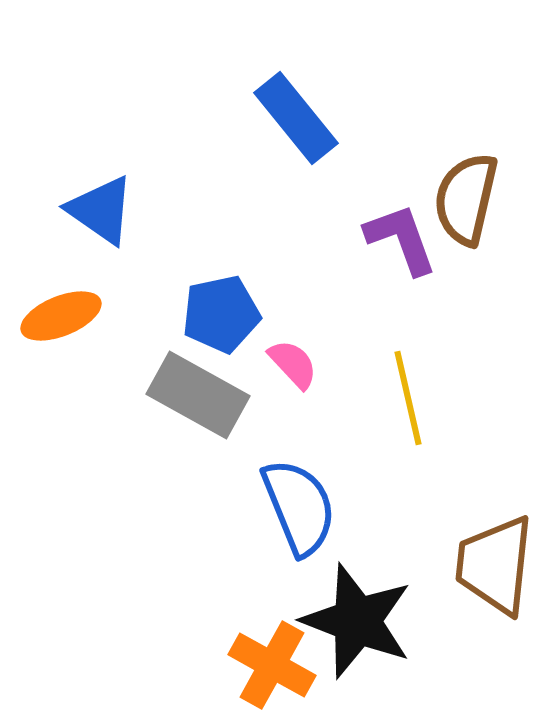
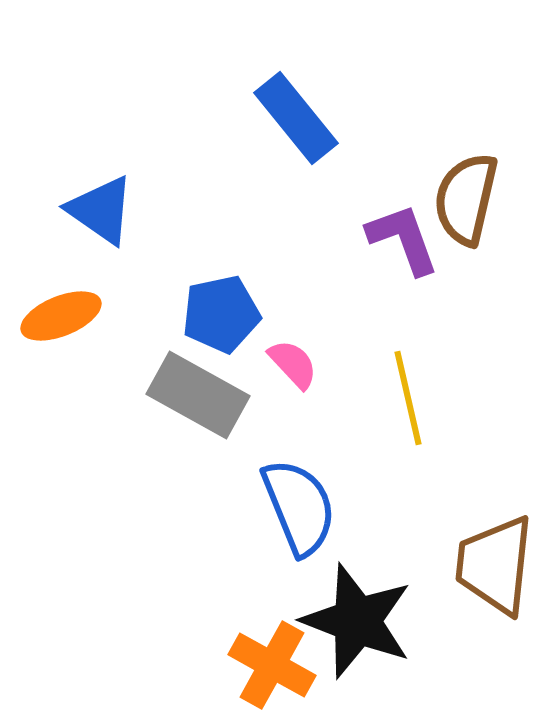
purple L-shape: moved 2 px right
